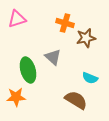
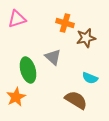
orange star: rotated 24 degrees counterclockwise
